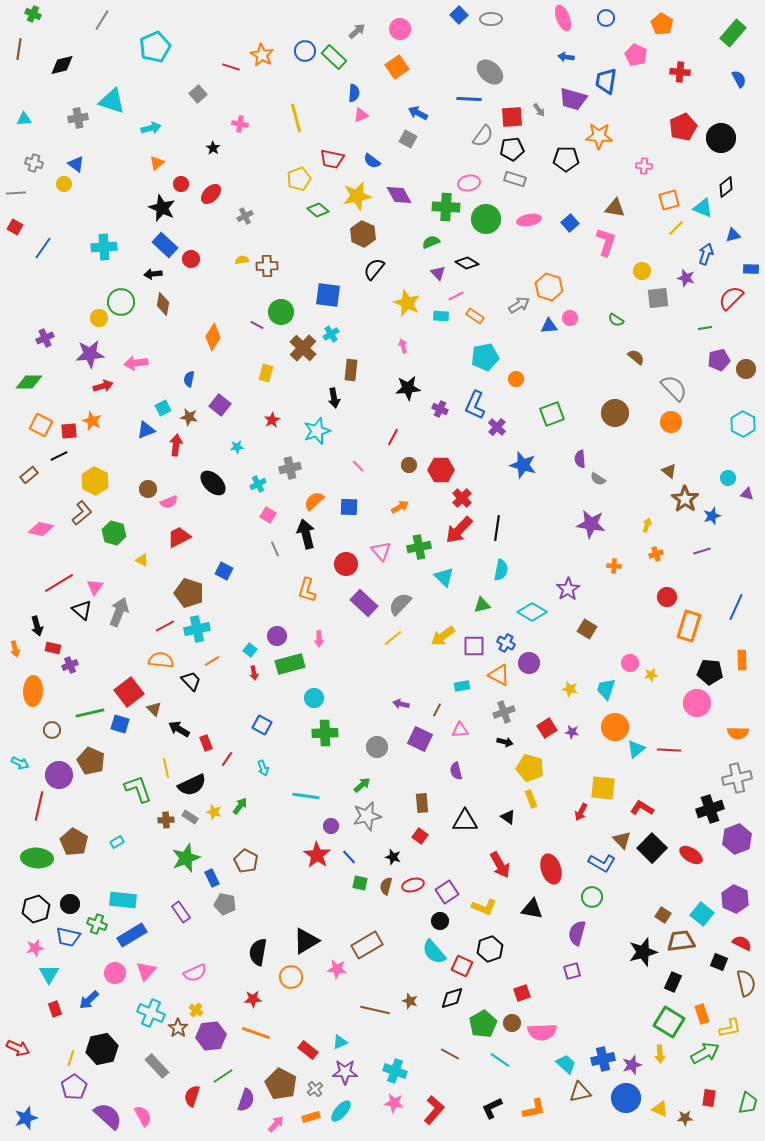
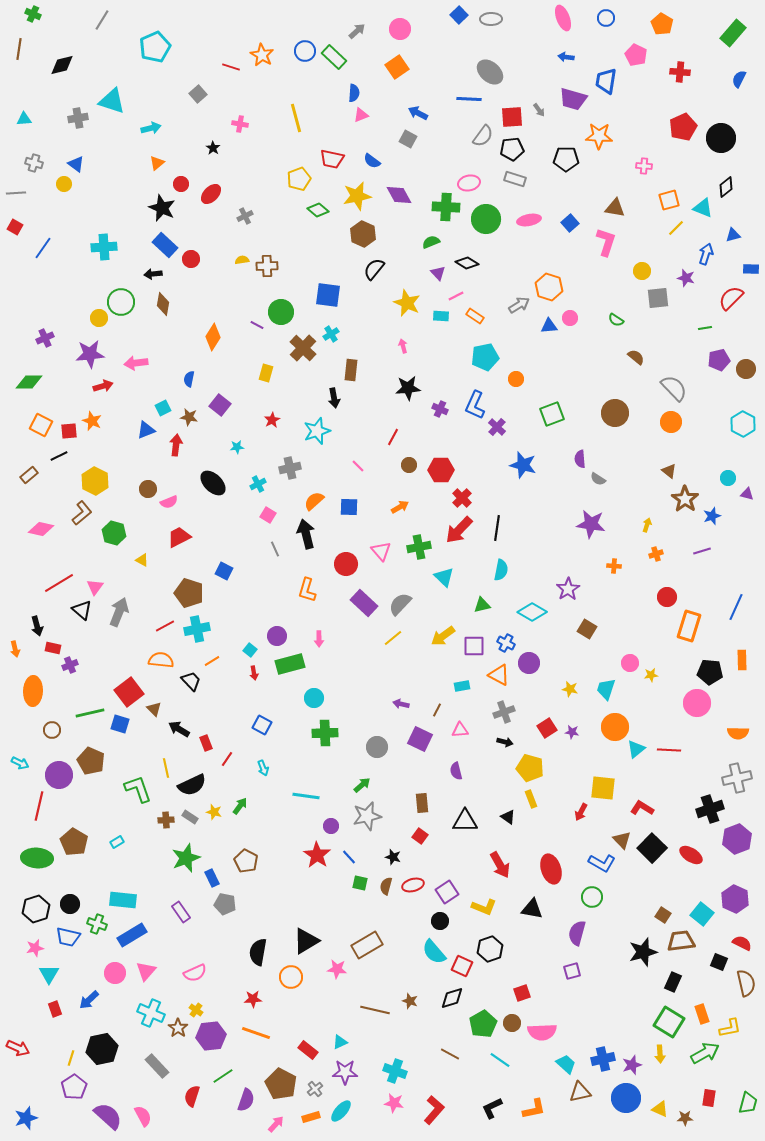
blue semicircle at (739, 79): rotated 126 degrees counterclockwise
